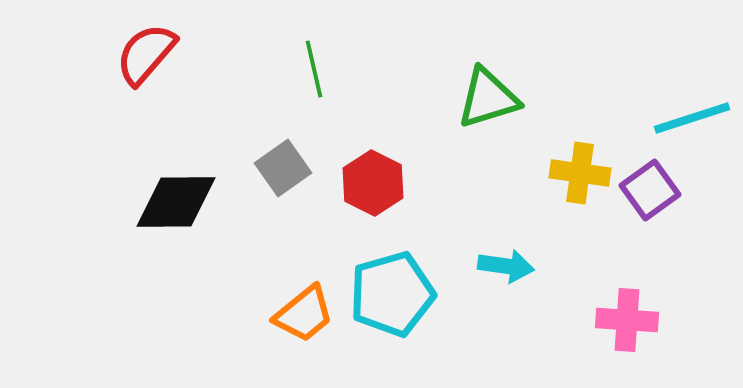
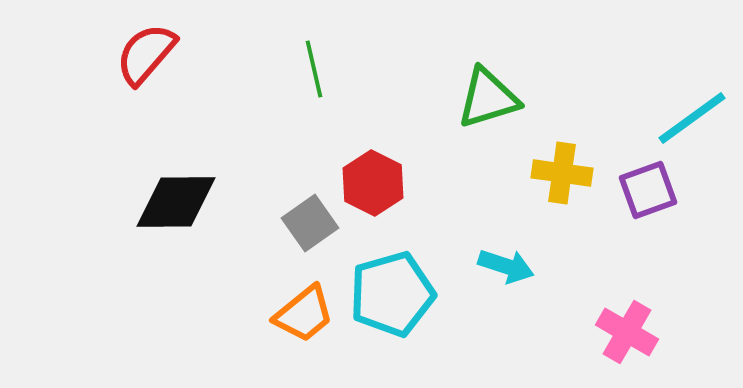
cyan line: rotated 18 degrees counterclockwise
gray square: moved 27 px right, 55 px down
yellow cross: moved 18 px left
purple square: moved 2 px left; rotated 16 degrees clockwise
cyan arrow: rotated 10 degrees clockwise
pink cross: moved 12 px down; rotated 26 degrees clockwise
